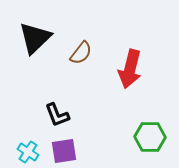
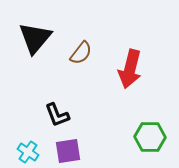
black triangle: rotated 6 degrees counterclockwise
purple square: moved 4 px right
